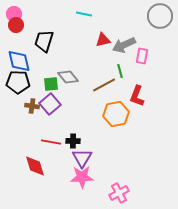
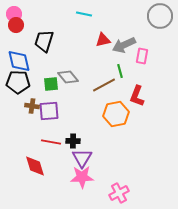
purple square: moved 1 px left, 7 px down; rotated 35 degrees clockwise
